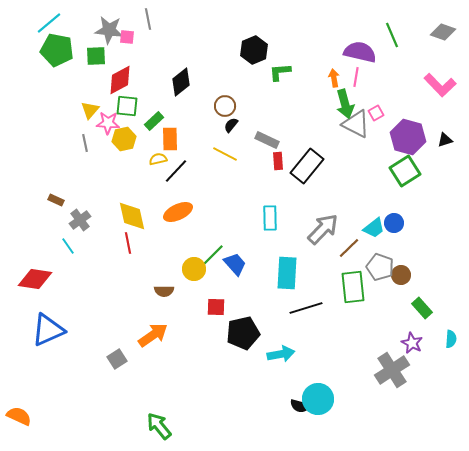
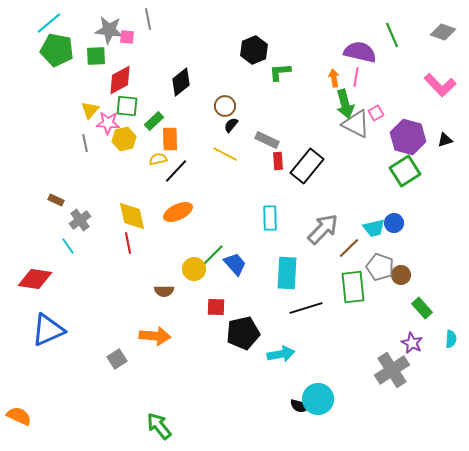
cyan trapezoid at (374, 228): rotated 25 degrees clockwise
orange arrow at (153, 335): moved 2 px right, 1 px down; rotated 40 degrees clockwise
